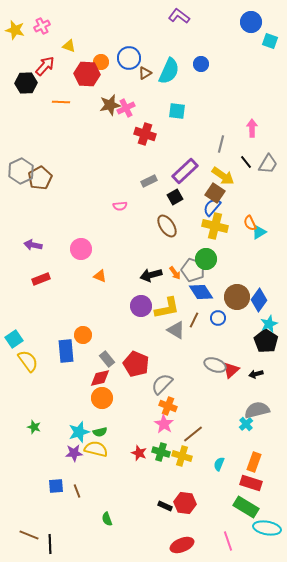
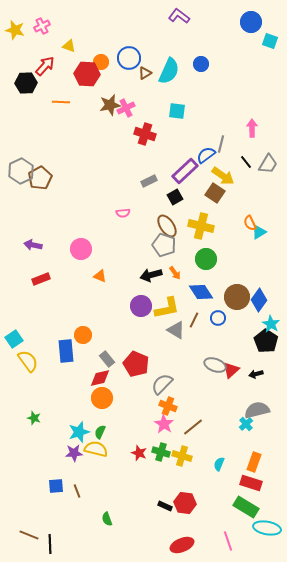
pink semicircle at (120, 206): moved 3 px right, 7 px down
blue semicircle at (212, 207): moved 6 px left, 52 px up; rotated 12 degrees clockwise
yellow cross at (215, 226): moved 14 px left
gray pentagon at (193, 270): moved 29 px left, 25 px up
cyan star at (269, 324): moved 2 px right; rotated 18 degrees counterclockwise
green star at (34, 427): moved 9 px up
green semicircle at (100, 432): rotated 128 degrees clockwise
brown line at (193, 434): moved 7 px up
